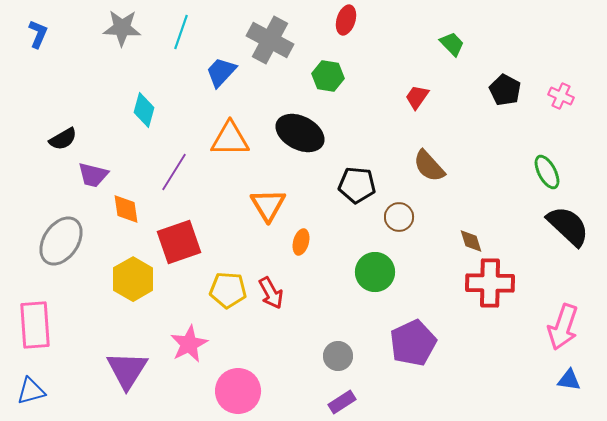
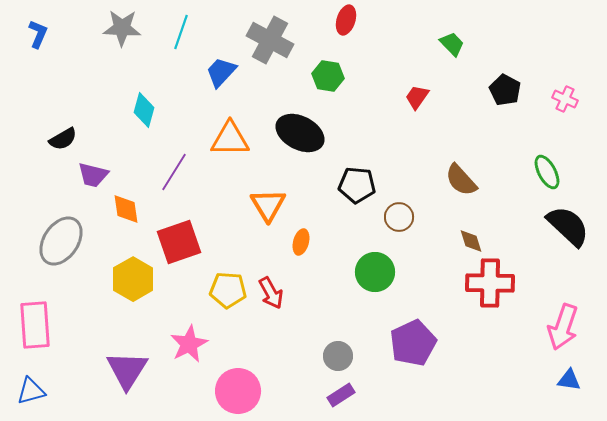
pink cross at (561, 96): moved 4 px right, 3 px down
brown semicircle at (429, 166): moved 32 px right, 14 px down
purple rectangle at (342, 402): moved 1 px left, 7 px up
